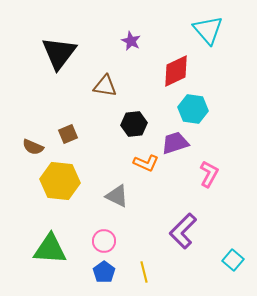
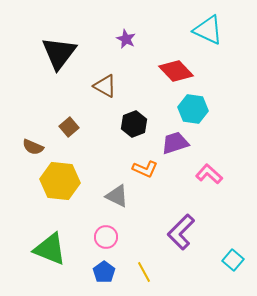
cyan triangle: rotated 24 degrees counterclockwise
purple star: moved 5 px left, 2 px up
red diamond: rotated 72 degrees clockwise
brown triangle: rotated 20 degrees clockwise
black hexagon: rotated 15 degrees counterclockwise
brown square: moved 1 px right, 7 px up; rotated 18 degrees counterclockwise
orange L-shape: moved 1 px left, 6 px down
pink L-shape: rotated 76 degrees counterclockwise
purple L-shape: moved 2 px left, 1 px down
pink circle: moved 2 px right, 4 px up
green triangle: rotated 18 degrees clockwise
yellow line: rotated 15 degrees counterclockwise
